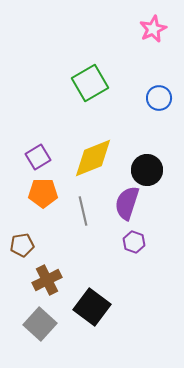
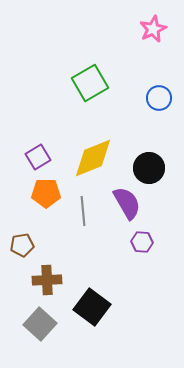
black circle: moved 2 px right, 2 px up
orange pentagon: moved 3 px right
purple semicircle: rotated 132 degrees clockwise
gray line: rotated 8 degrees clockwise
purple hexagon: moved 8 px right; rotated 15 degrees counterclockwise
brown cross: rotated 24 degrees clockwise
